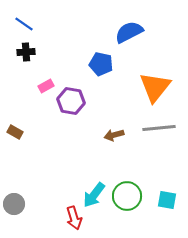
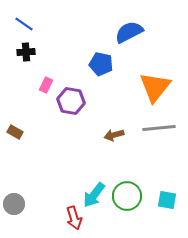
pink rectangle: moved 1 px up; rotated 35 degrees counterclockwise
